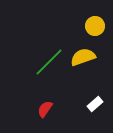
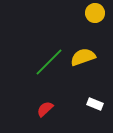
yellow circle: moved 13 px up
white rectangle: rotated 63 degrees clockwise
red semicircle: rotated 12 degrees clockwise
